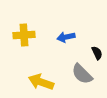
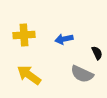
blue arrow: moved 2 px left, 2 px down
gray semicircle: rotated 20 degrees counterclockwise
yellow arrow: moved 12 px left, 7 px up; rotated 15 degrees clockwise
